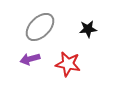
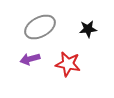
gray ellipse: rotated 16 degrees clockwise
